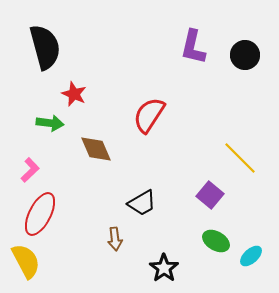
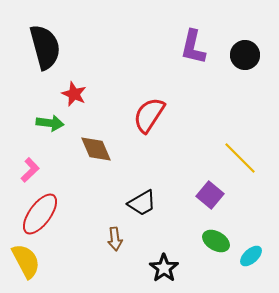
red ellipse: rotated 9 degrees clockwise
